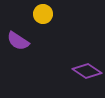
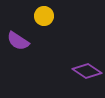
yellow circle: moved 1 px right, 2 px down
